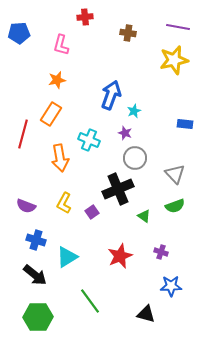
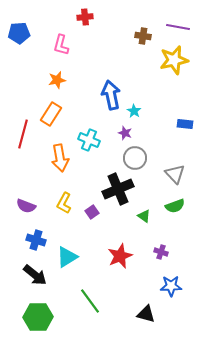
brown cross: moved 15 px right, 3 px down
blue arrow: rotated 32 degrees counterclockwise
cyan star: rotated 16 degrees counterclockwise
